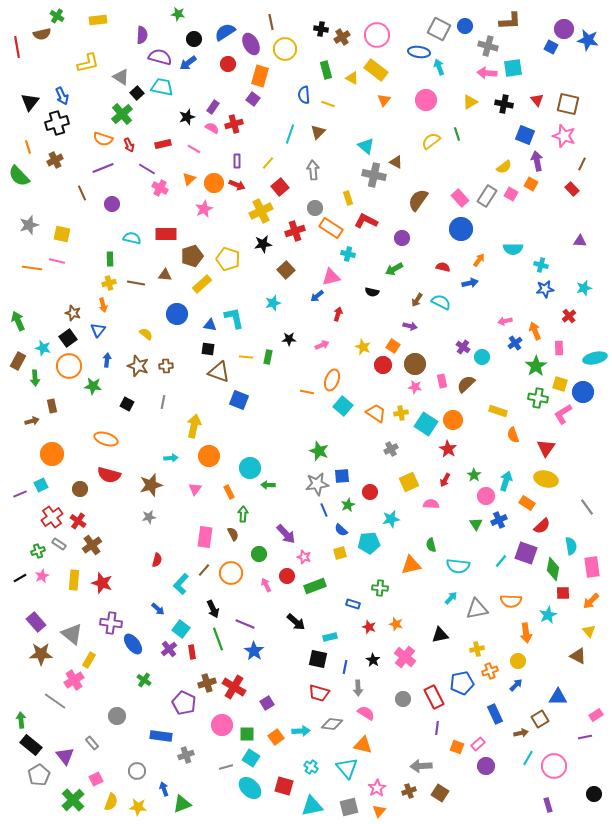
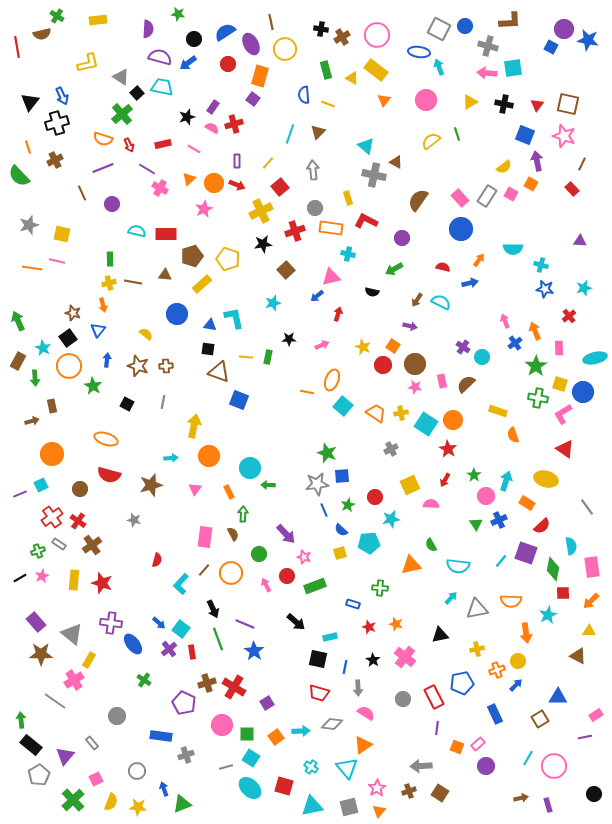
purple semicircle at (142, 35): moved 6 px right, 6 px up
red triangle at (537, 100): moved 5 px down; rotated 16 degrees clockwise
orange rectangle at (331, 228): rotated 25 degrees counterclockwise
cyan semicircle at (132, 238): moved 5 px right, 7 px up
brown line at (136, 283): moved 3 px left, 1 px up
blue star at (545, 289): rotated 18 degrees clockwise
pink arrow at (505, 321): rotated 80 degrees clockwise
cyan star at (43, 348): rotated 14 degrees clockwise
green star at (93, 386): rotated 24 degrees clockwise
red triangle at (546, 448): moved 19 px right, 1 px down; rotated 30 degrees counterclockwise
green star at (319, 451): moved 8 px right, 2 px down
yellow square at (409, 482): moved 1 px right, 3 px down
red circle at (370, 492): moved 5 px right, 5 px down
gray star at (149, 517): moved 15 px left, 3 px down; rotated 24 degrees clockwise
green semicircle at (431, 545): rotated 16 degrees counterclockwise
blue arrow at (158, 609): moved 1 px right, 14 px down
yellow triangle at (589, 631): rotated 48 degrees counterclockwise
orange cross at (490, 671): moved 7 px right, 1 px up
brown arrow at (521, 733): moved 65 px down
orange triangle at (363, 745): rotated 48 degrees counterclockwise
purple triangle at (65, 756): rotated 18 degrees clockwise
